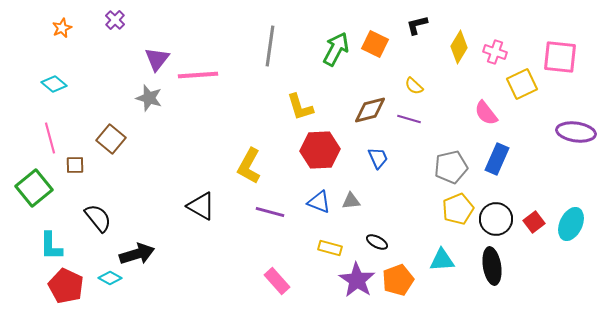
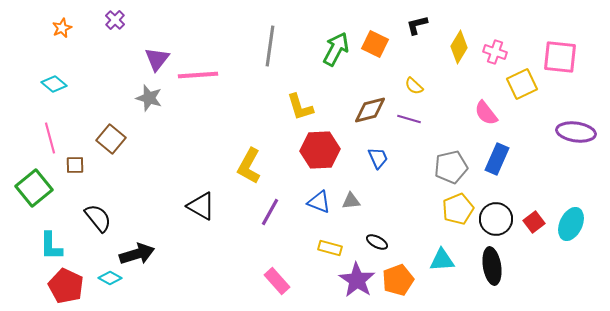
purple line at (270, 212): rotated 76 degrees counterclockwise
